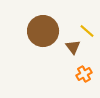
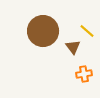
orange cross: rotated 21 degrees clockwise
